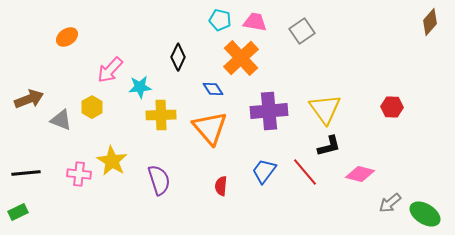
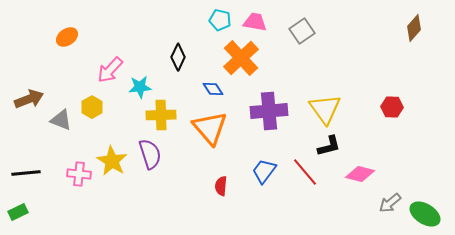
brown diamond: moved 16 px left, 6 px down
purple semicircle: moved 9 px left, 26 px up
